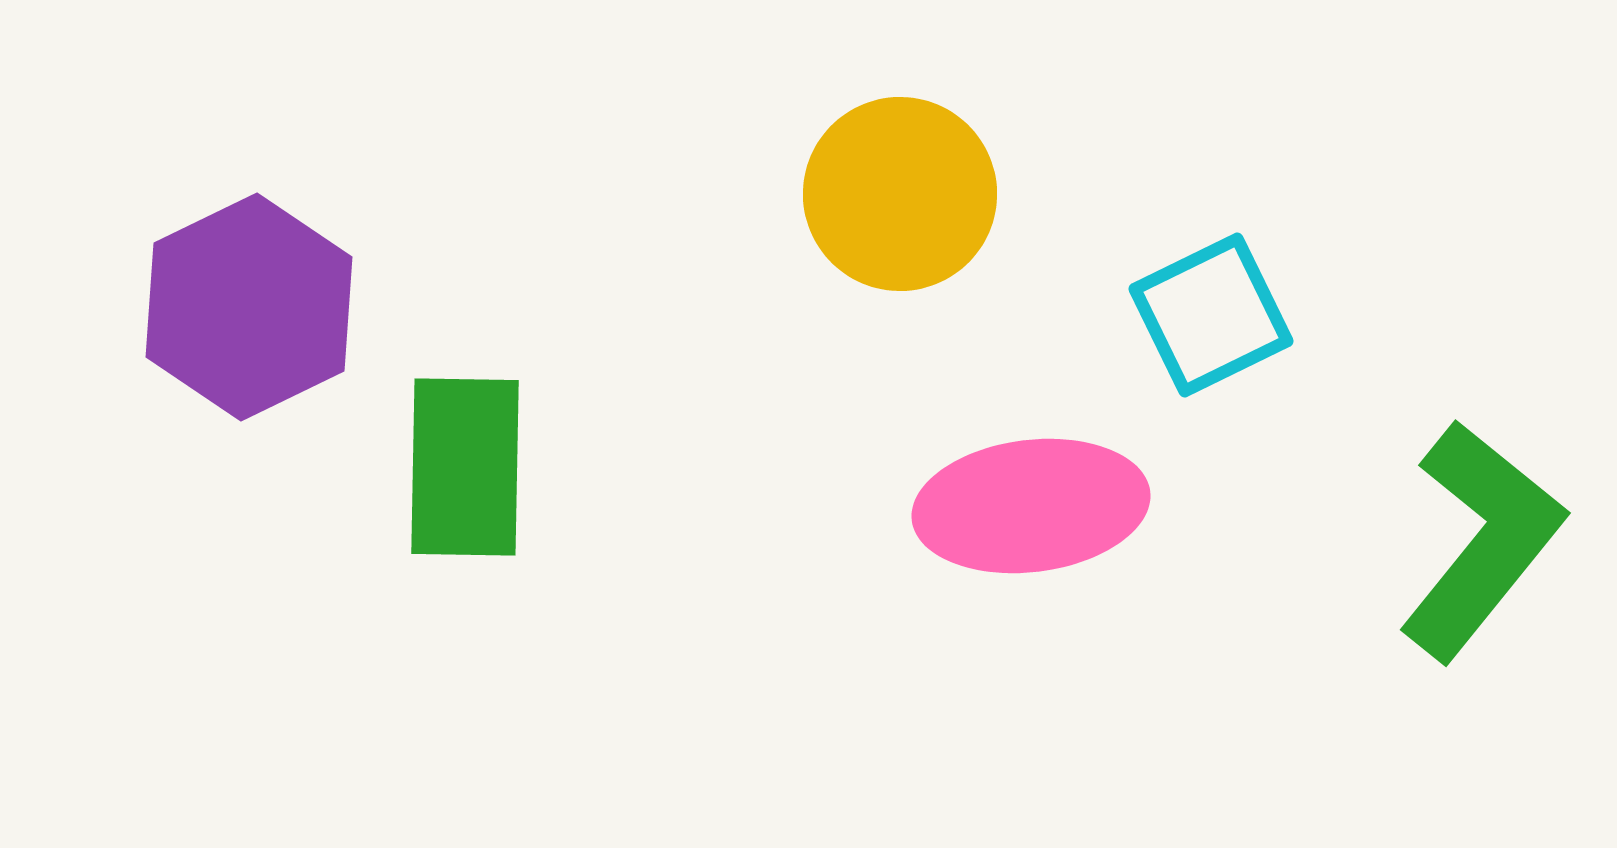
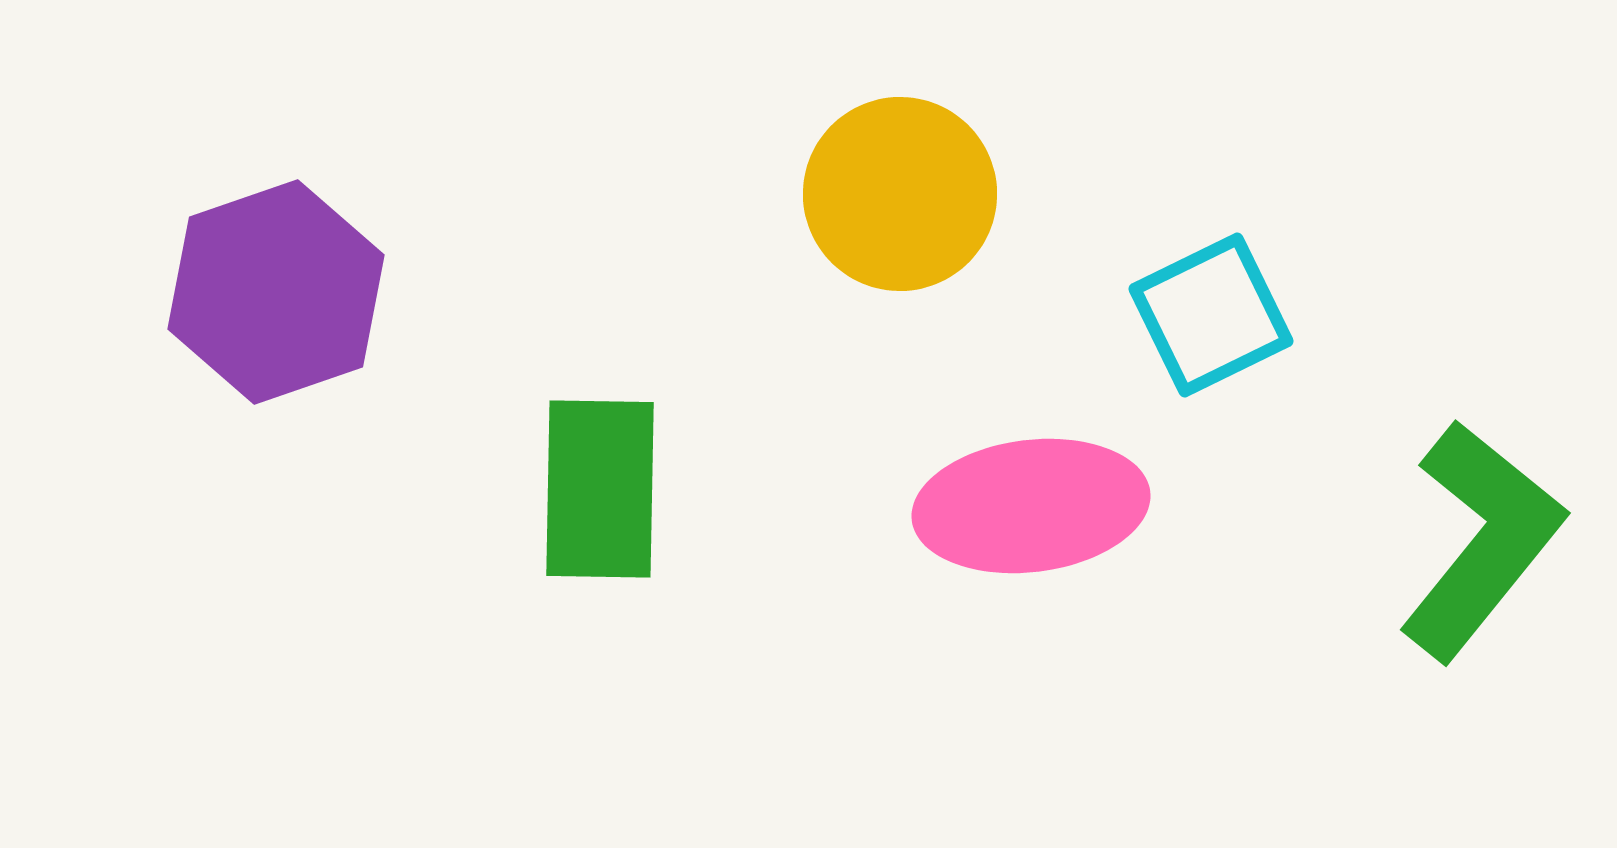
purple hexagon: moved 27 px right, 15 px up; rotated 7 degrees clockwise
green rectangle: moved 135 px right, 22 px down
